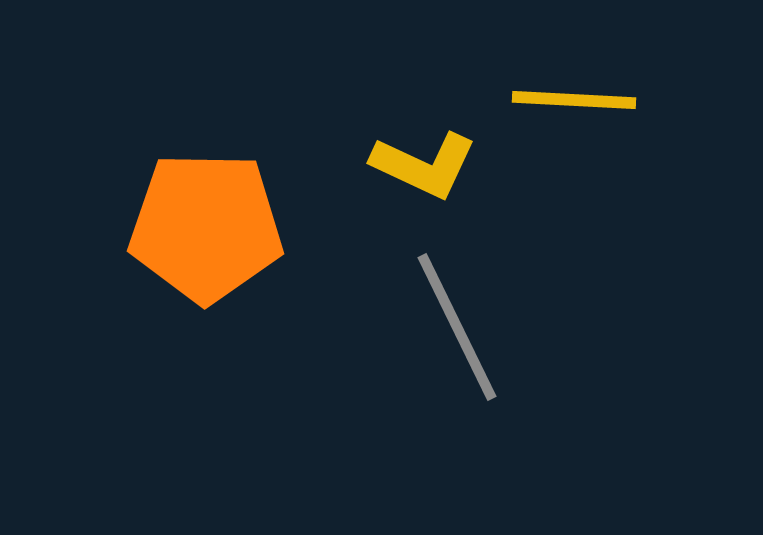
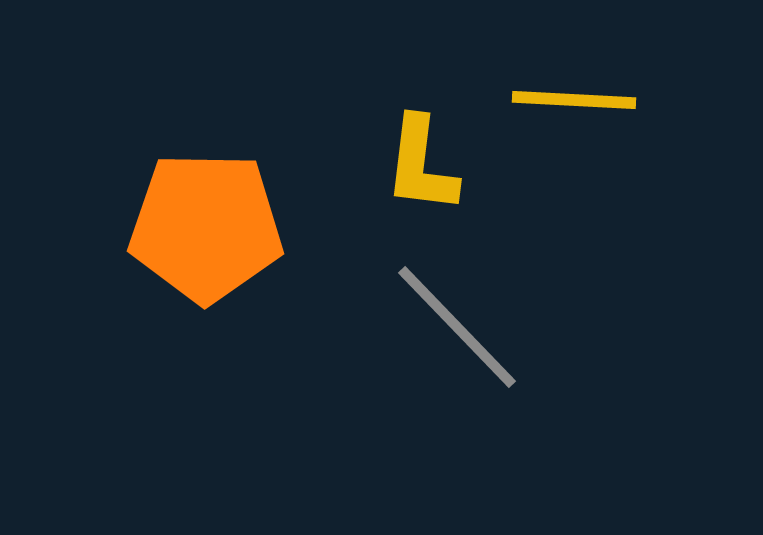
yellow L-shape: moved 3 px left; rotated 72 degrees clockwise
gray line: rotated 18 degrees counterclockwise
